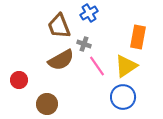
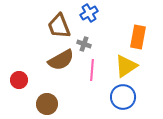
pink line: moved 5 px left, 4 px down; rotated 40 degrees clockwise
